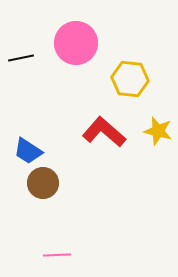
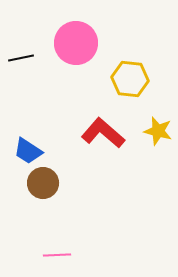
red L-shape: moved 1 px left, 1 px down
